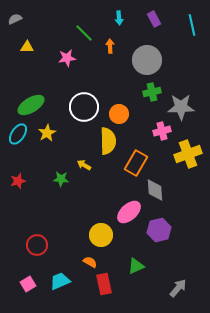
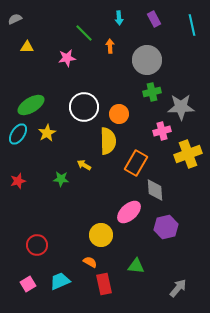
purple hexagon: moved 7 px right, 3 px up
green triangle: rotated 30 degrees clockwise
